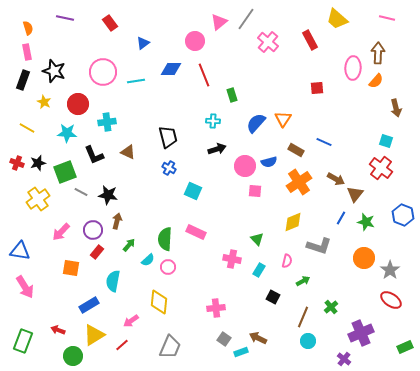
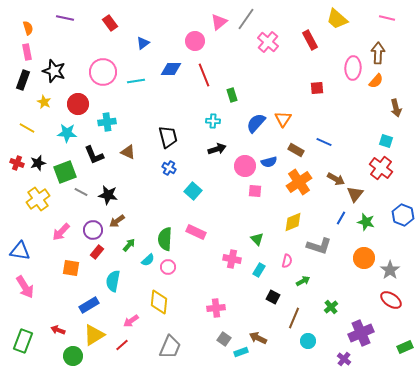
cyan square at (193, 191): rotated 18 degrees clockwise
brown arrow at (117, 221): rotated 140 degrees counterclockwise
brown line at (303, 317): moved 9 px left, 1 px down
